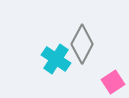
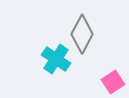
gray diamond: moved 10 px up
